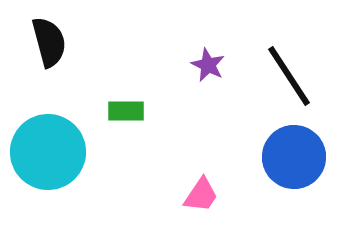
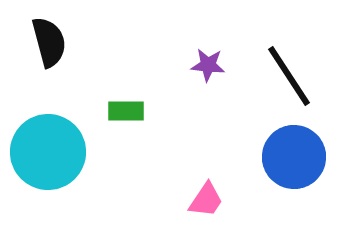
purple star: rotated 20 degrees counterclockwise
pink trapezoid: moved 5 px right, 5 px down
